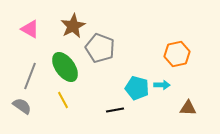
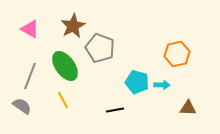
green ellipse: moved 1 px up
cyan pentagon: moved 6 px up
